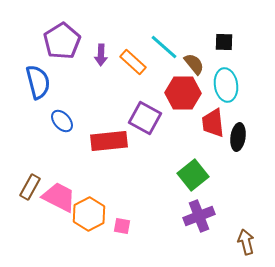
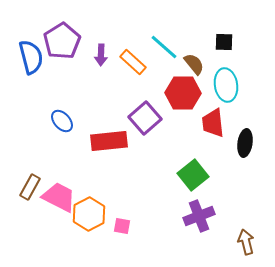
blue semicircle: moved 7 px left, 25 px up
purple square: rotated 20 degrees clockwise
black ellipse: moved 7 px right, 6 px down
